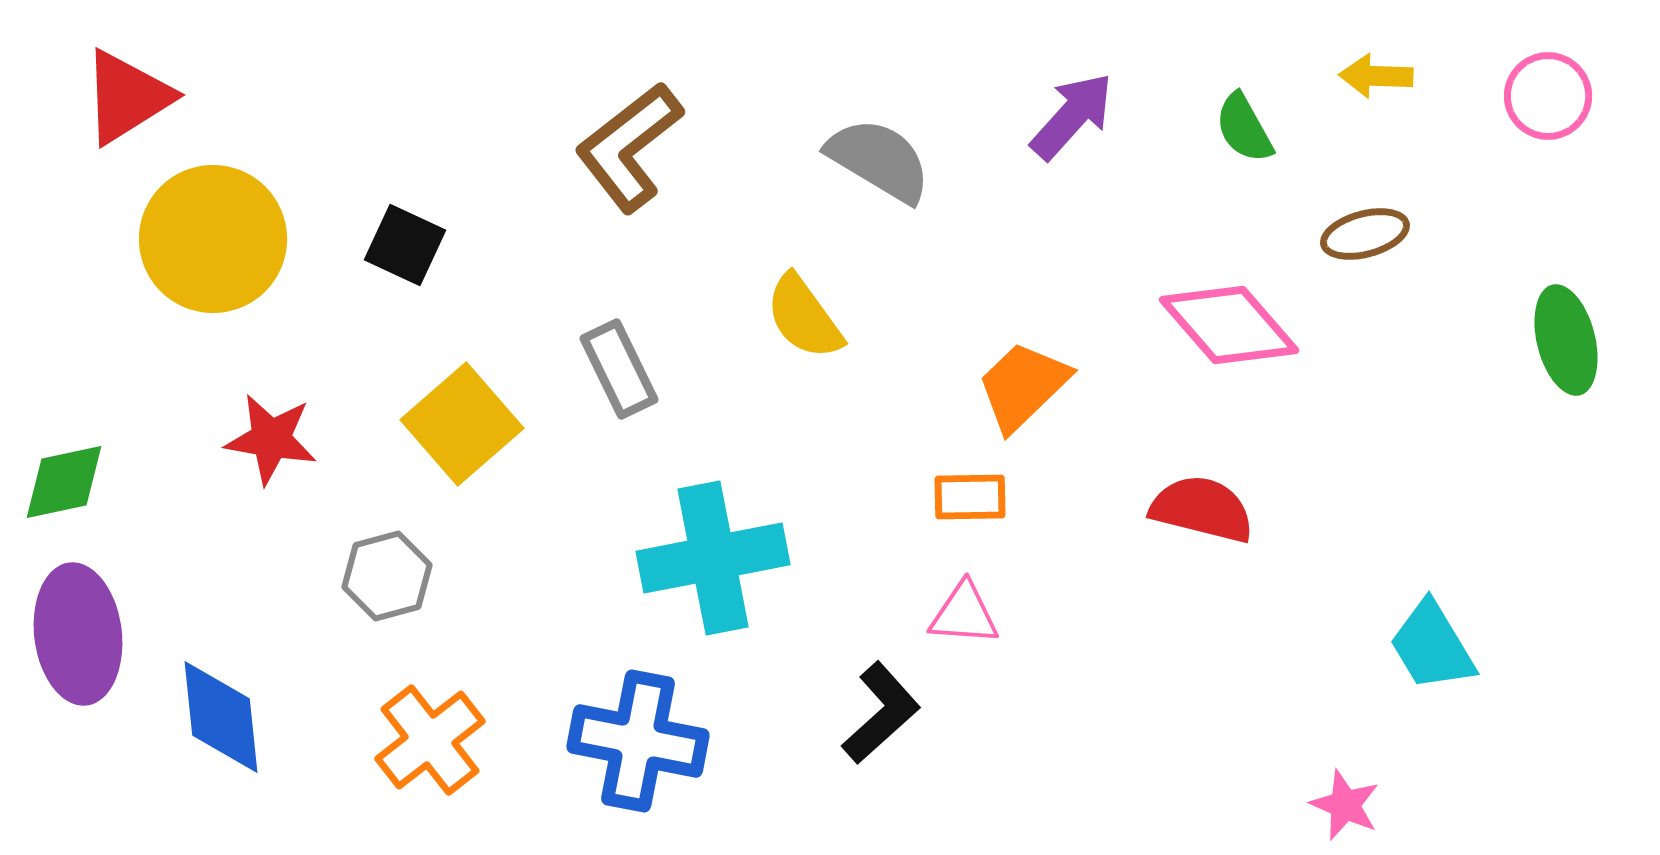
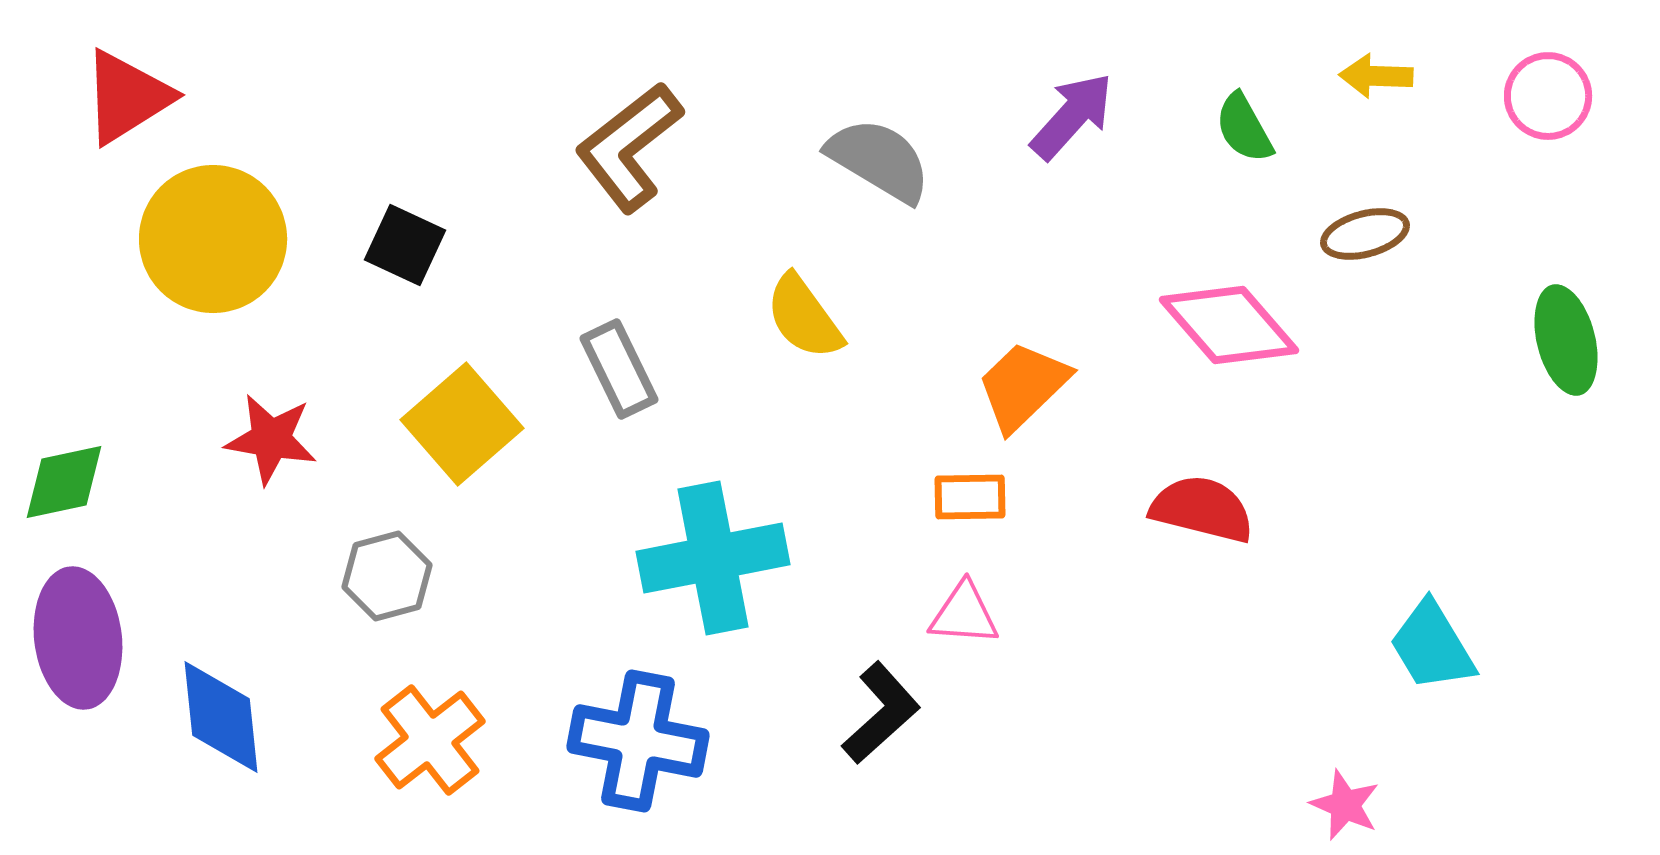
purple ellipse: moved 4 px down
